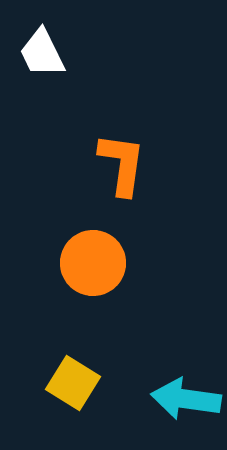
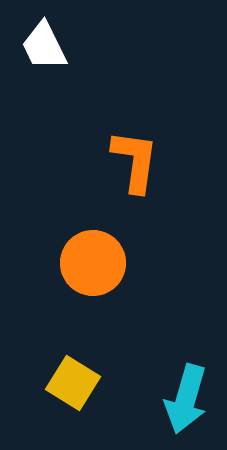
white trapezoid: moved 2 px right, 7 px up
orange L-shape: moved 13 px right, 3 px up
cyan arrow: rotated 82 degrees counterclockwise
